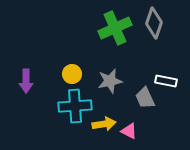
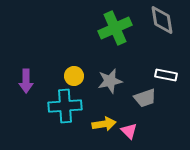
gray diamond: moved 8 px right, 3 px up; rotated 28 degrees counterclockwise
yellow circle: moved 2 px right, 2 px down
white rectangle: moved 6 px up
gray trapezoid: rotated 85 degrees counterclockwise
cyan cross: moved 10 px left
pink triangle: rotated 18 degrees clockwise
